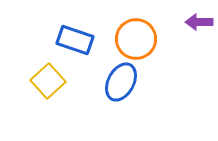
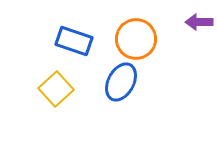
blue rectangle: moved 1 px left, 1 px down
yellow square: moved 8 px right, 8 px down
